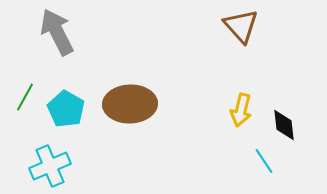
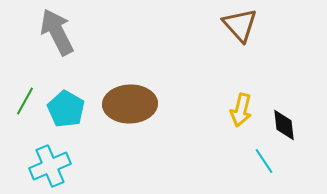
brown triangle: moved 1 px left, 1 px up
green line: moved 4 px down
